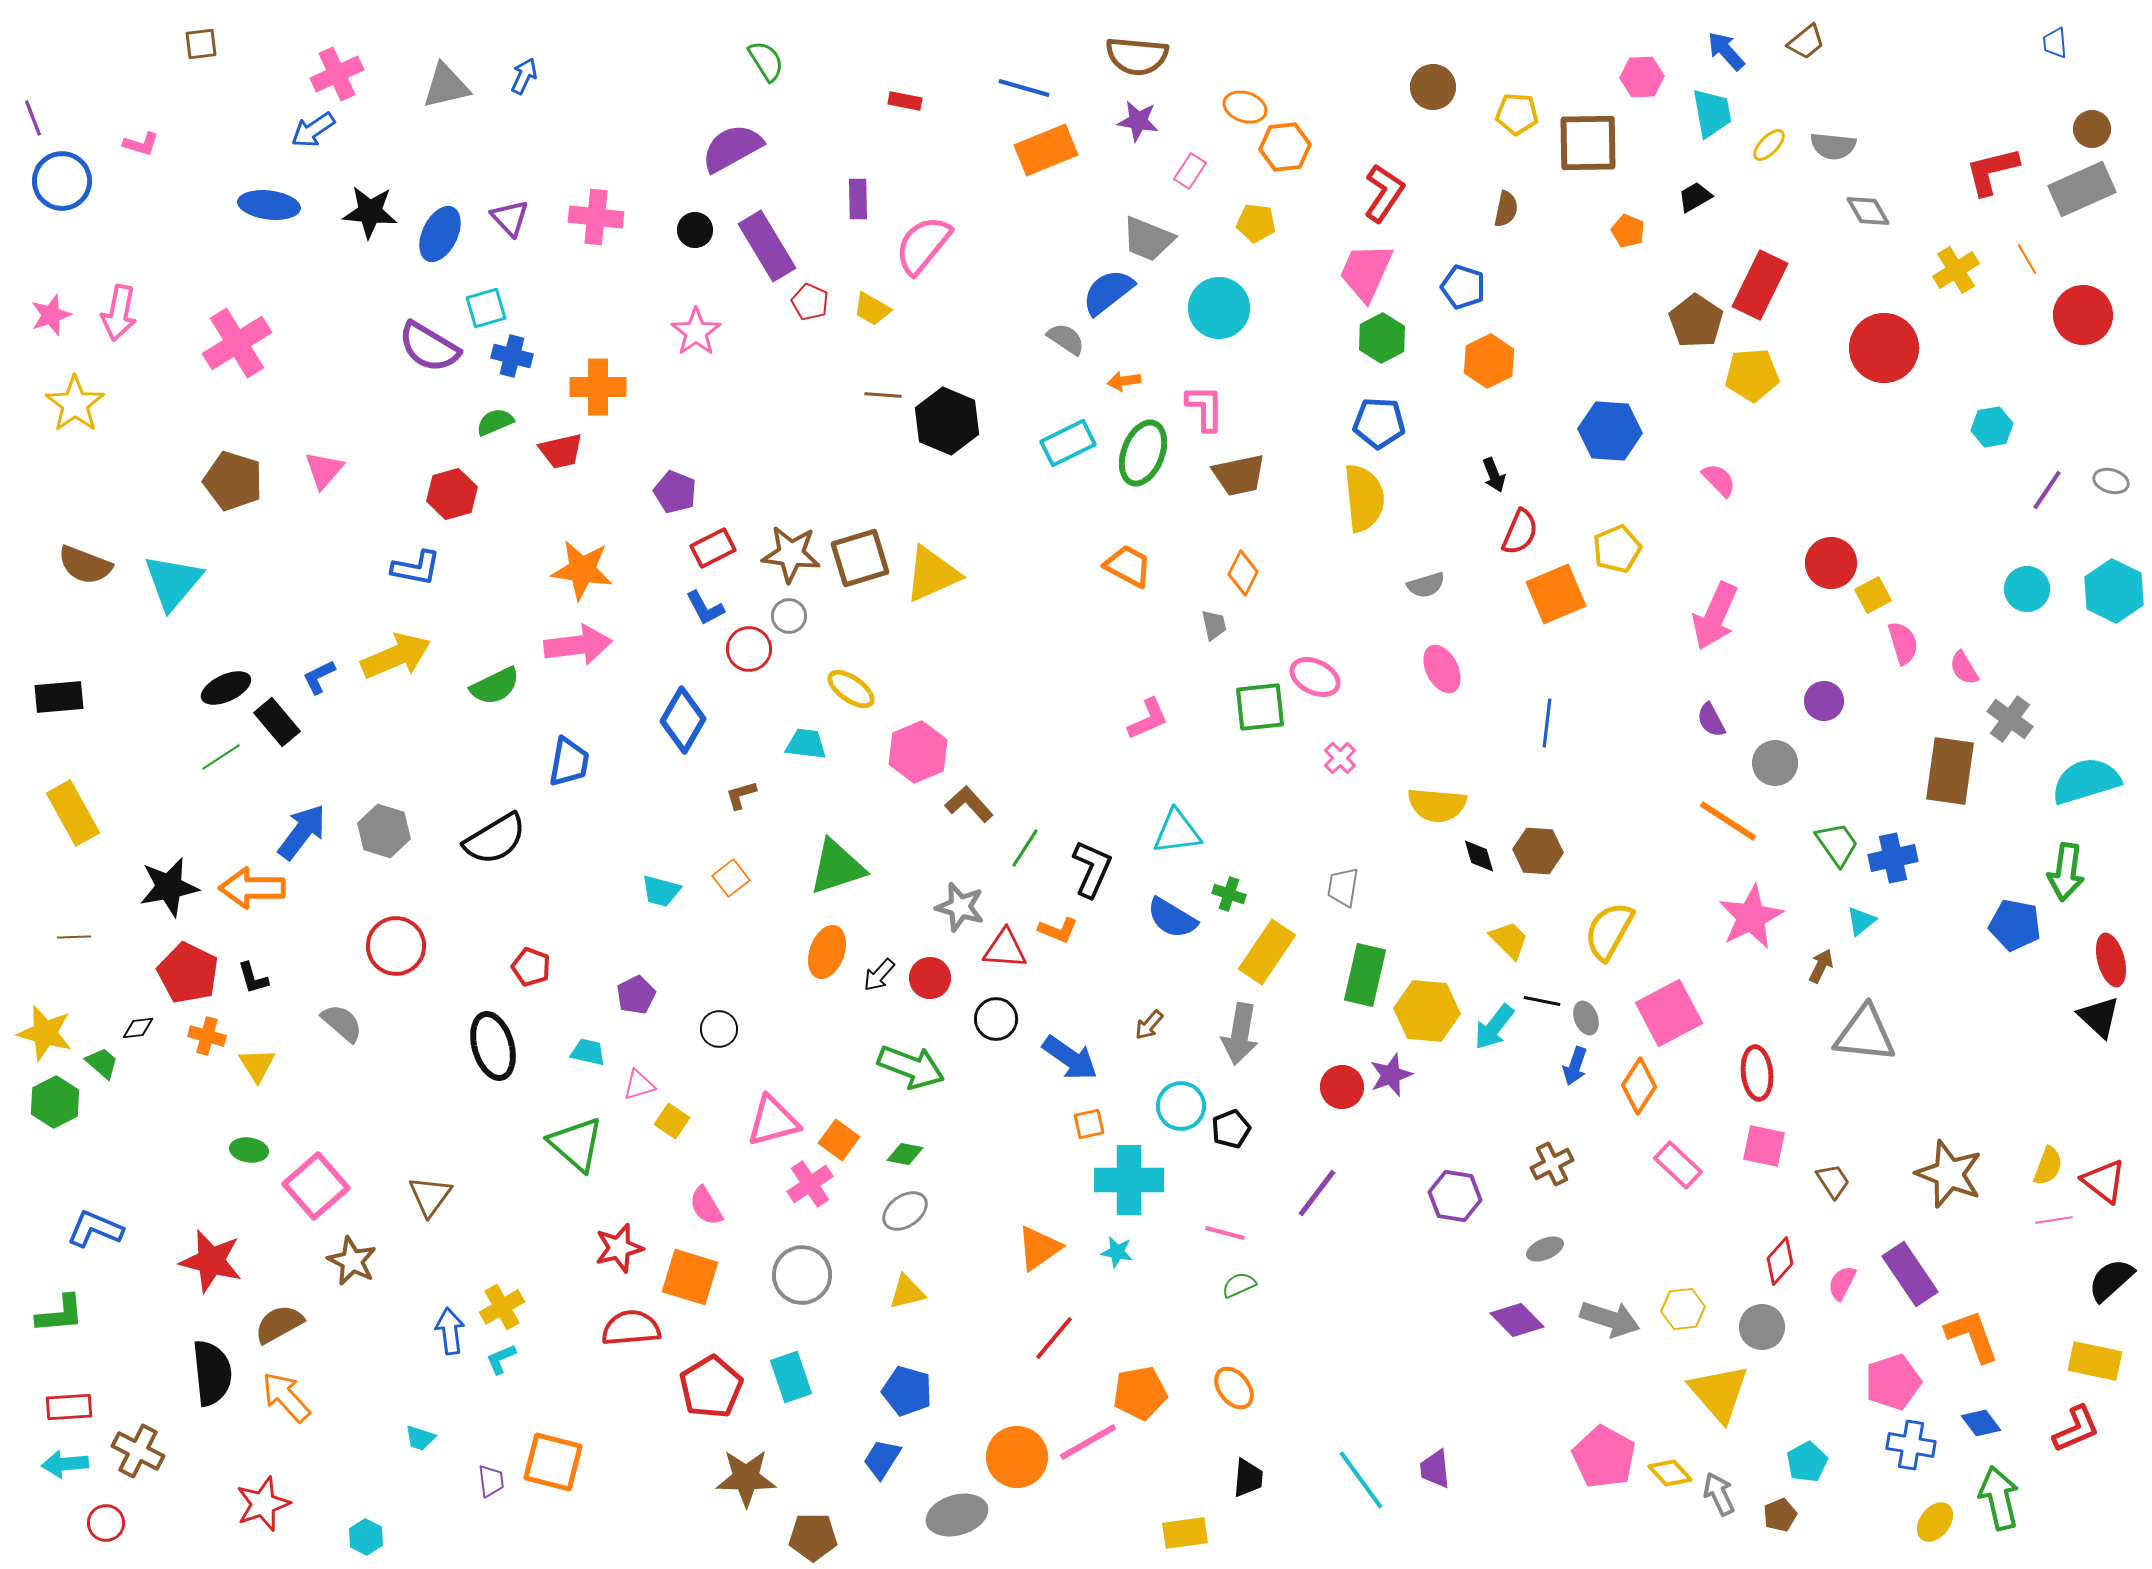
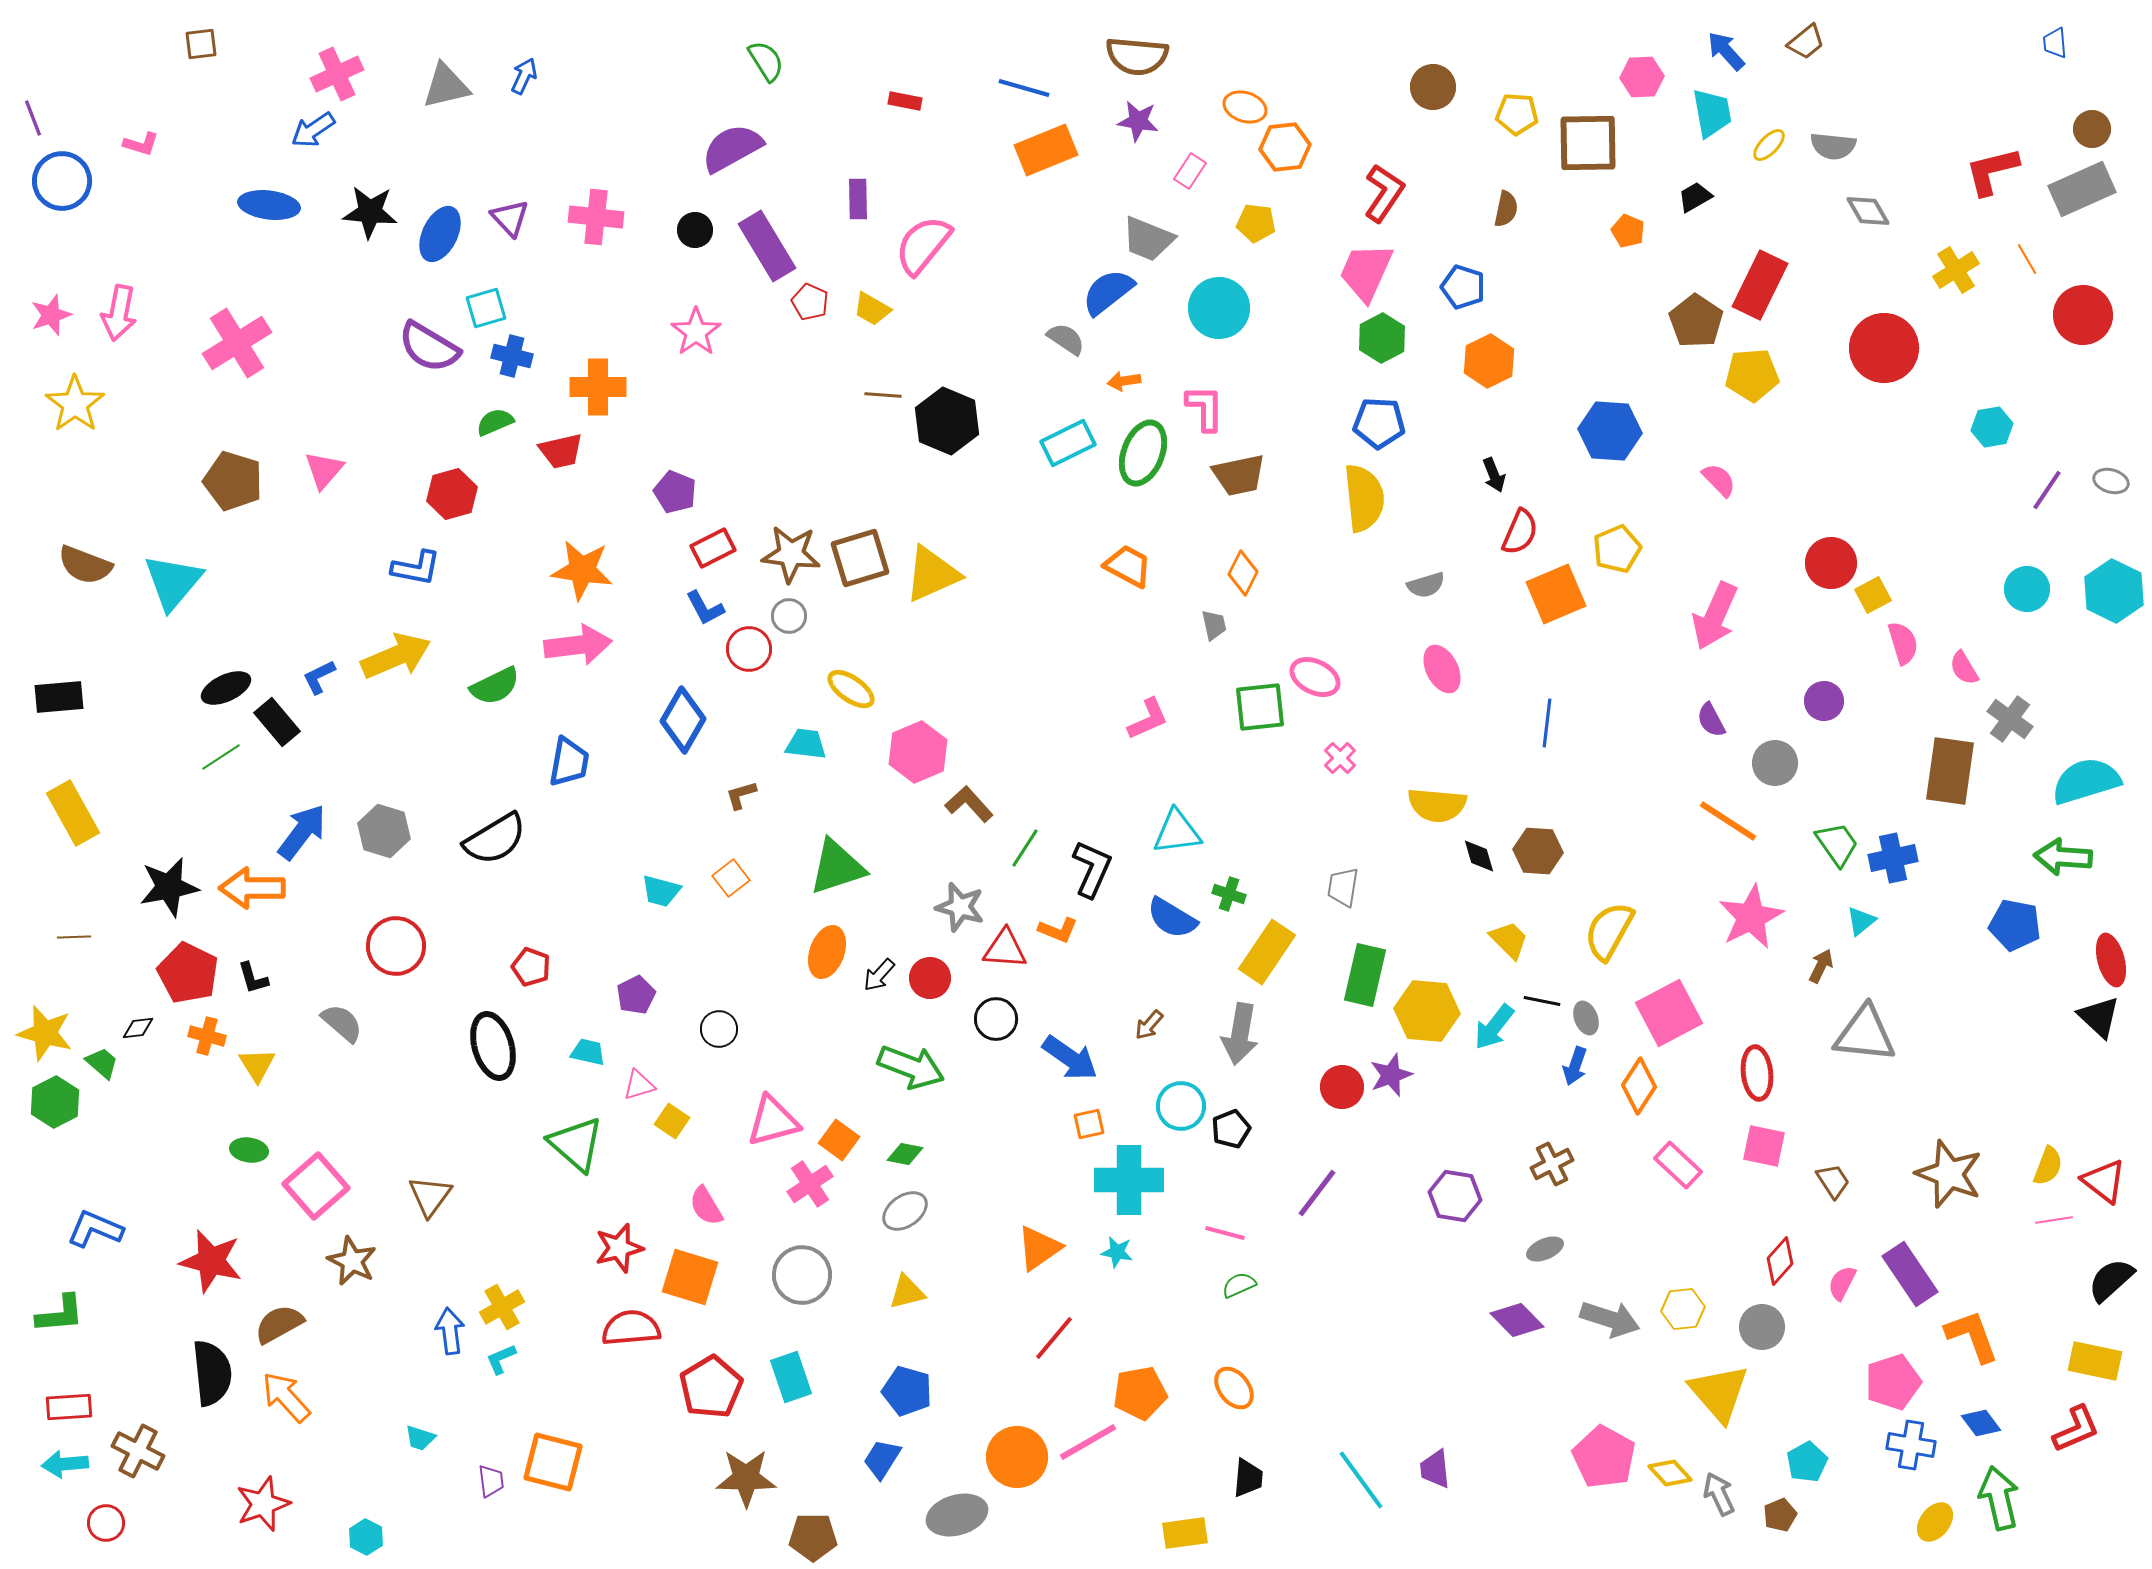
green arrow at (2066, 872): moved 3 px left, 15 px up; rotated 86 degrees clockwise
